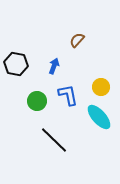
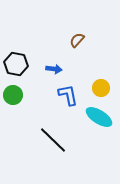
blue arrow: moved 3 px down; rotated 77 degrees clockwise
yellow circle: moved 1 px down
green circle: moved 24 px left, 6 px up
cyan ellipse: rotated 16 degrees counterclockwise
black line: moved 1 px left
